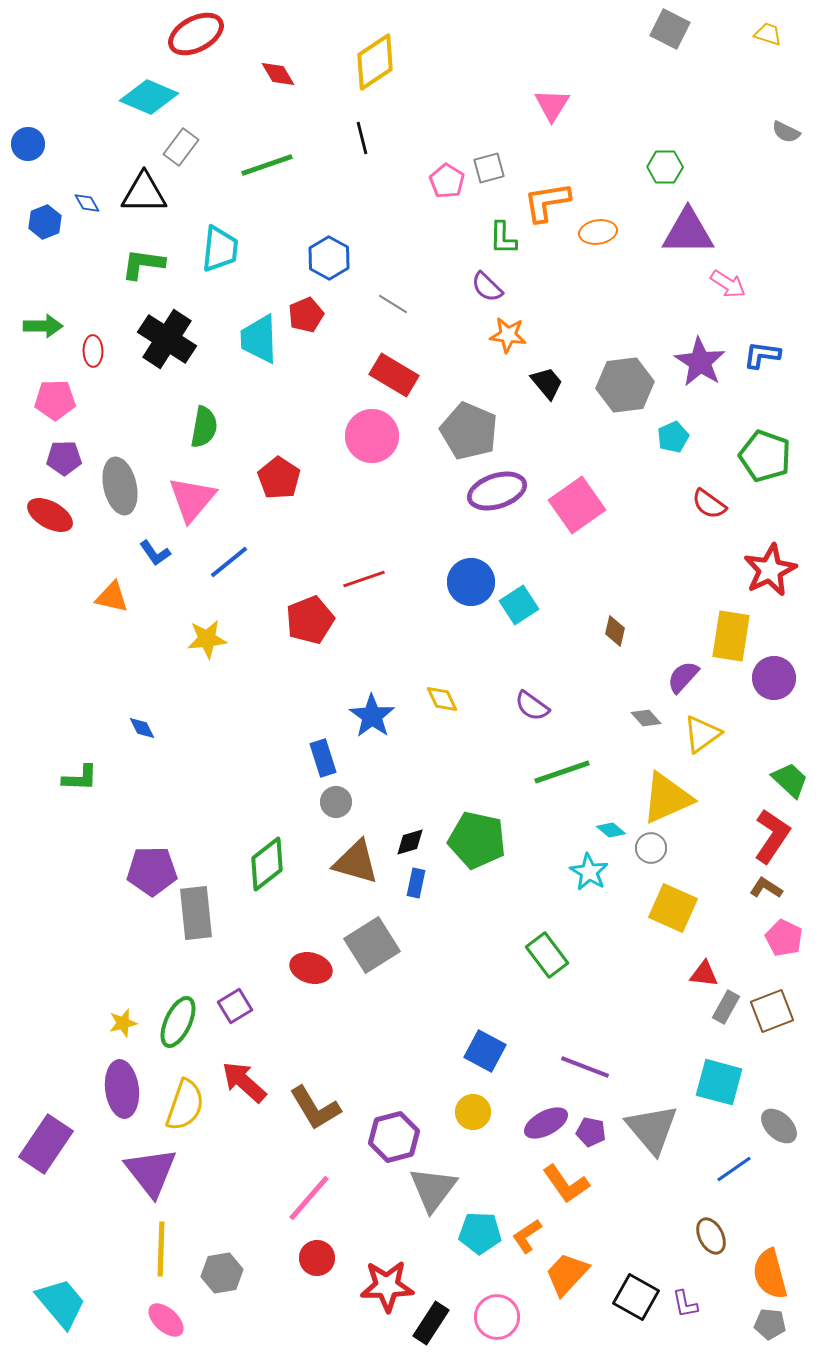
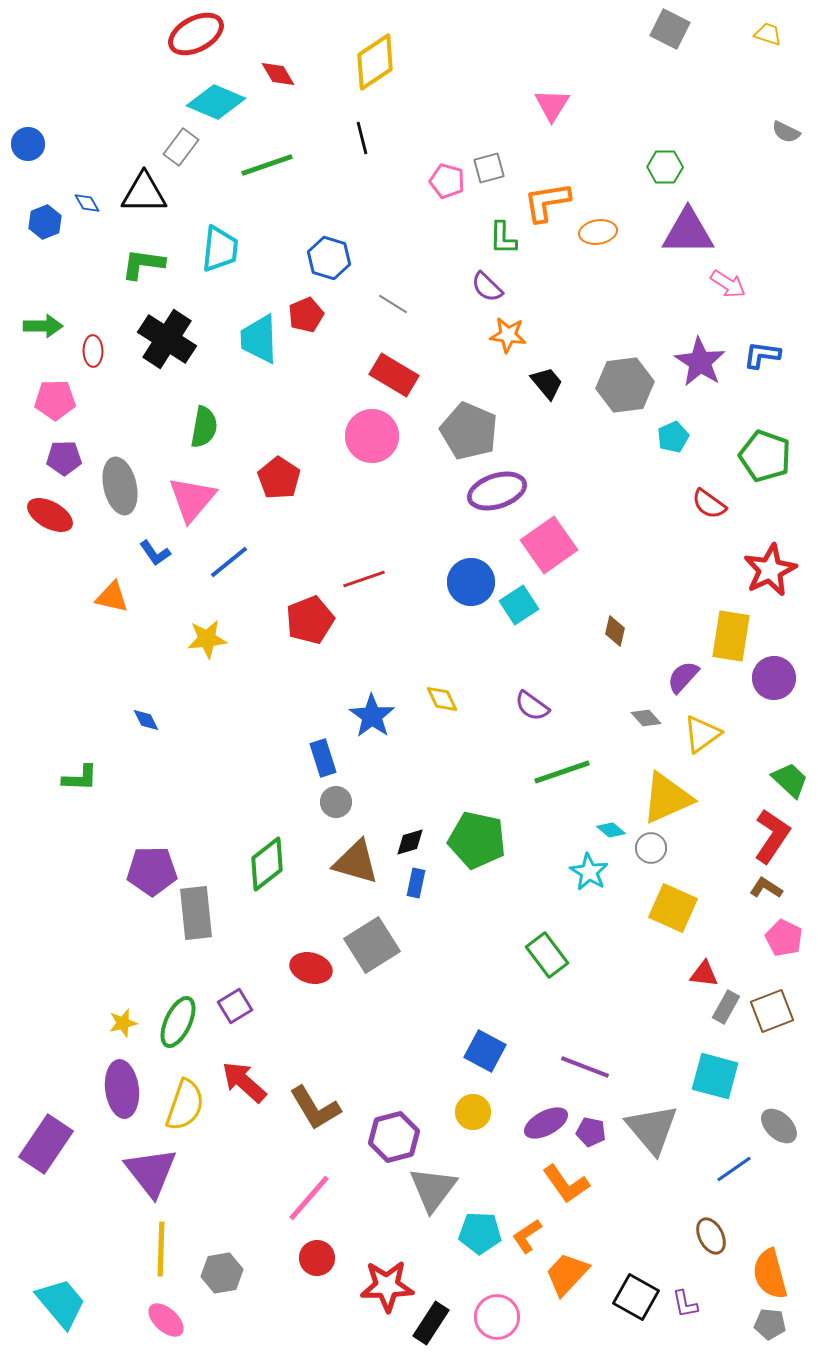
cyan diamond at (149, 97): moved 67 px right, 5 px down
pink pentagon at (447, 181): rotated 16 degrees counterclockwise
blue hexagon at (329, 258): rotated 12 degrees counterclockwise
pink square at (577, 505): moved 28 px left, 40 px down
blue diamond at (142, 728): moved 4 px right, 8 px up
cyan square at (719, 1082): moved 4 px left, 6 px up
